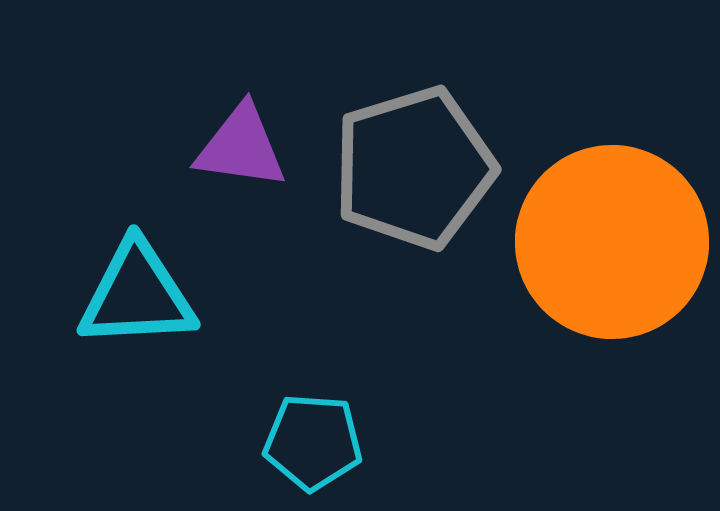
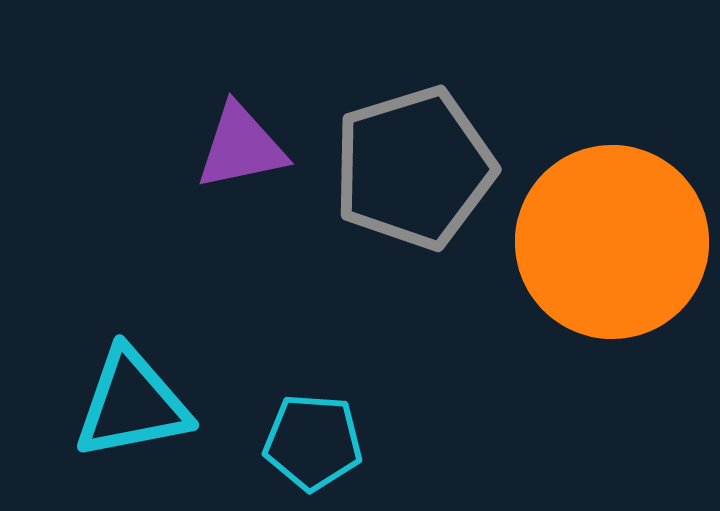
purple triangle: rotated 20 degrees counterclockwise
cyan triangle: moved 5 px left, 109 px down; rotated 8 degrees counterclockwise
